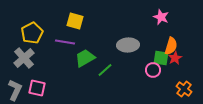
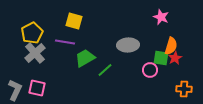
yellow square: moved 1 px left
gray cross: moved 11 px right, 5 px up
pink circle: moved 3 px left
orange cross: rotated 35 degrees counterclockwise
